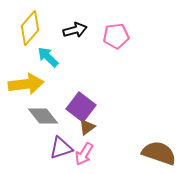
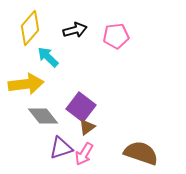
brown semicircle: moved 18 px left
